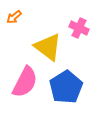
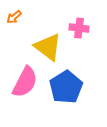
pink cross: rotated 18 degrees counterclockwise
